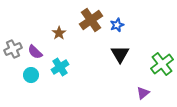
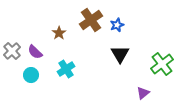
gray cross: moved 1 px left, 2 px down; rotated 18 degrees counterclockwise
cyan cross: moved 6 px right, 2 px down
